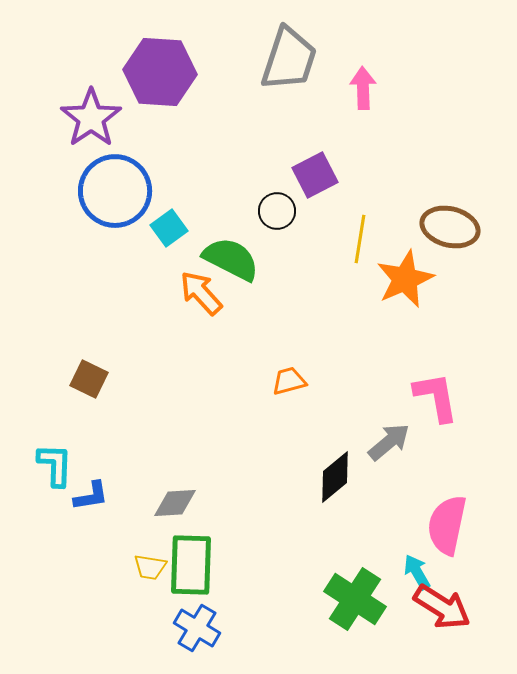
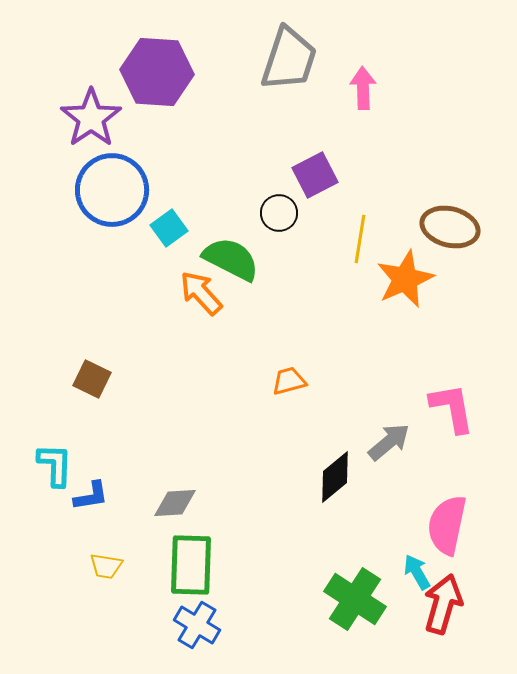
purple hexagon: moved 3 px left
blue circle: moved 3 px left, 1 px up
black circle: moved 2 px right, 2 px down
brown square: moved 3 px right
pink L-shape: moved 16 px right, 11 px down
yellow trapezoid: moved 44 px left, 1 px up
red arrow: moved 1 px right, 3 px up; rotated 106 degrees counterclockwise
blue cross: moved 3 px up
